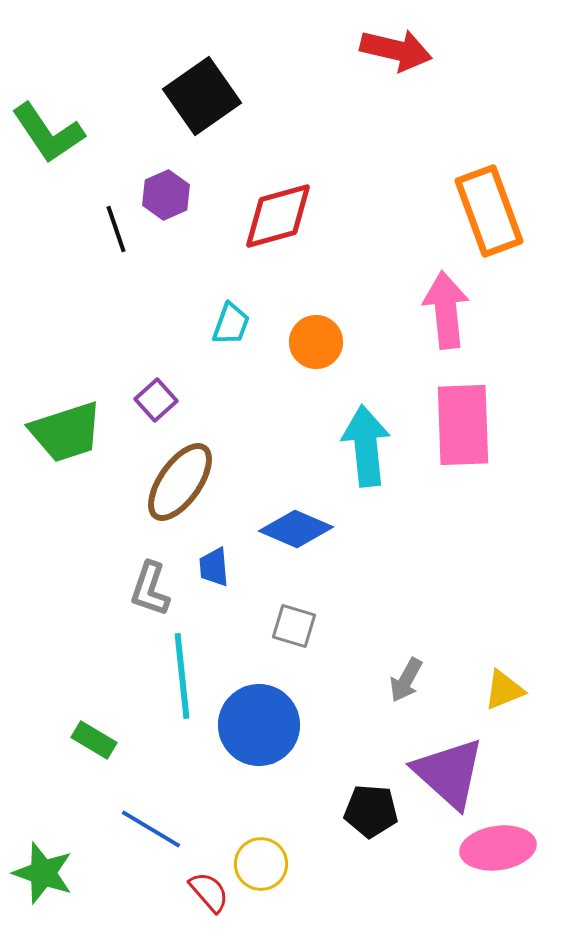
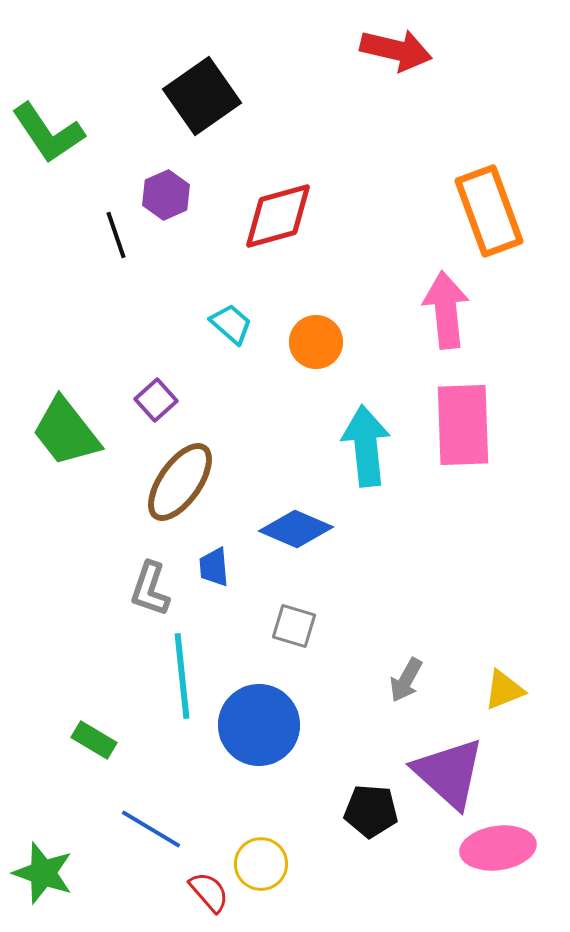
black line: moved 6 px down
cyan trapezoid: rotated 69 degrees counterclockwise
green trapezoid: rotated 70 degrees clockwise
